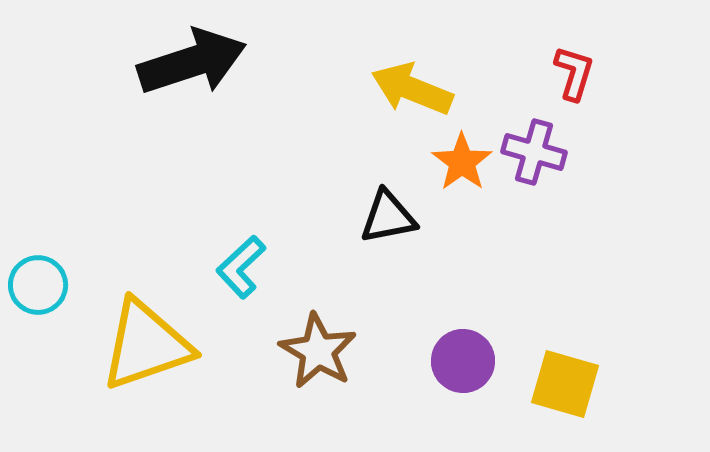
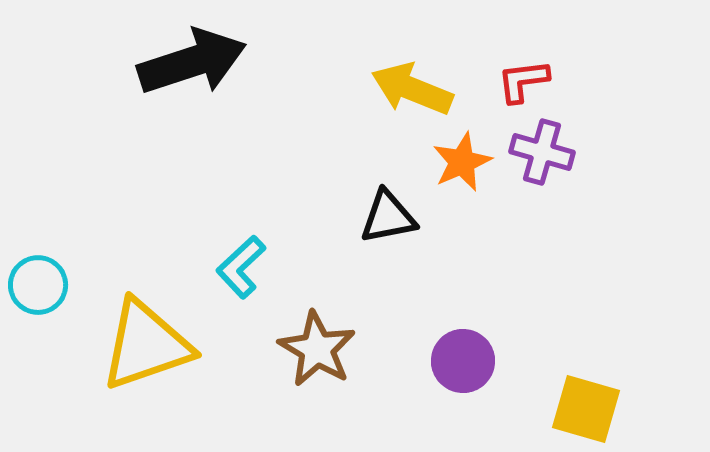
red L-shape: moved 51 px left, 8 px down; rotated 114 degrees counterclockwise
purple cross: moved 8 px right
orange star: rotated 12 degrees clockwise
brown star: moved 1 px left, 2 px up
yellow square: moved 21 px right, 25 px down
